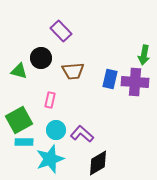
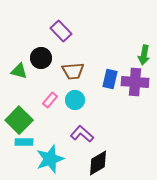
pink rectangle: rotated 28 degrees clockwise
green square: rotated 16 degrees counterclockwise
cyan circle: moved 19 px right, 30 px up
